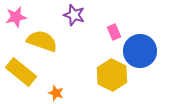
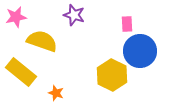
pink rectangle: moved 13 px right, 8 px up; rotated 21 degrees clockwise
